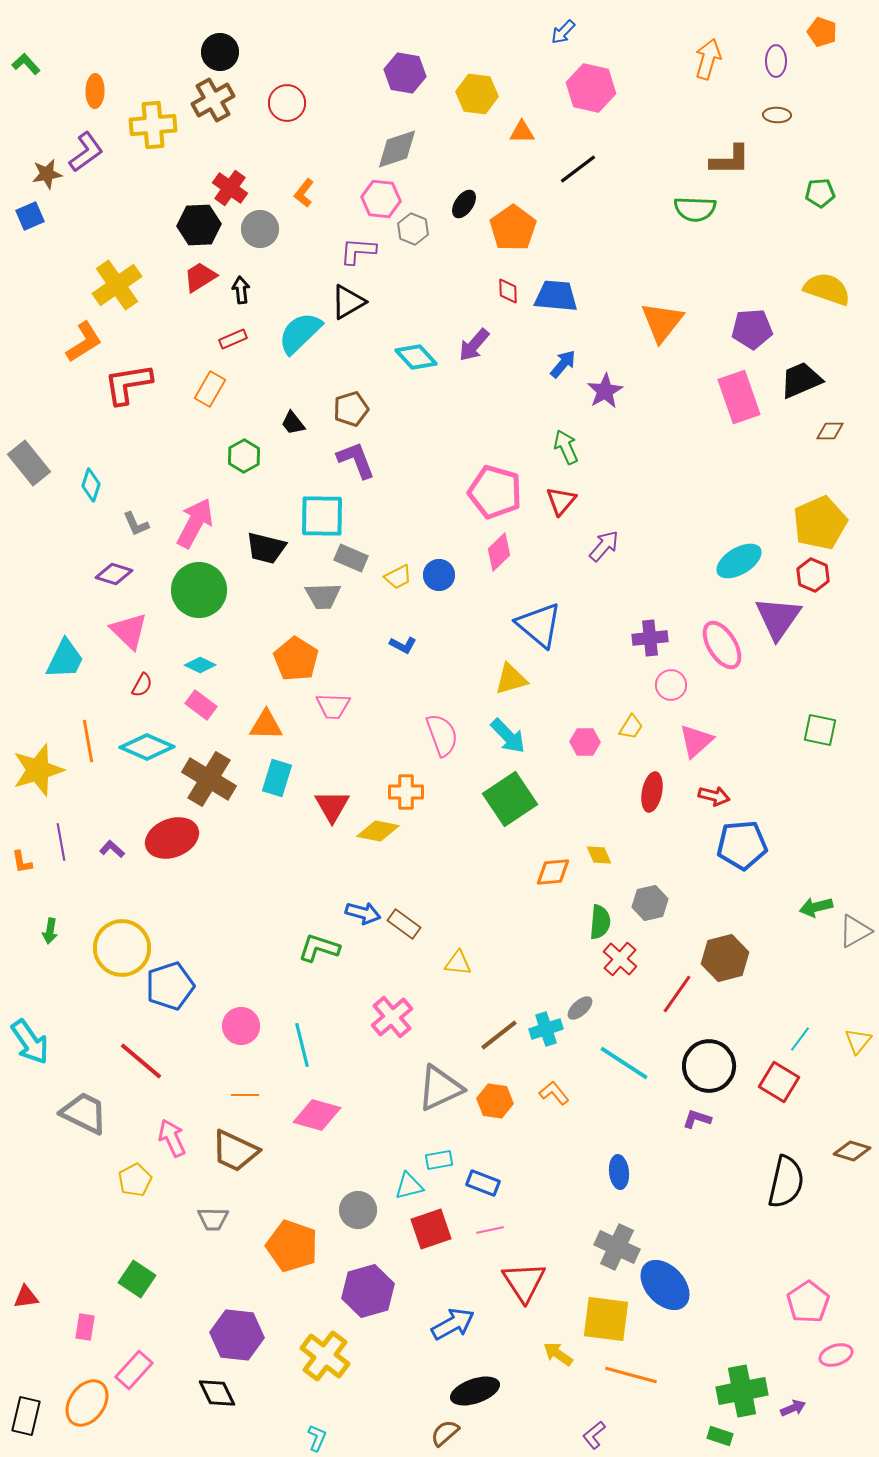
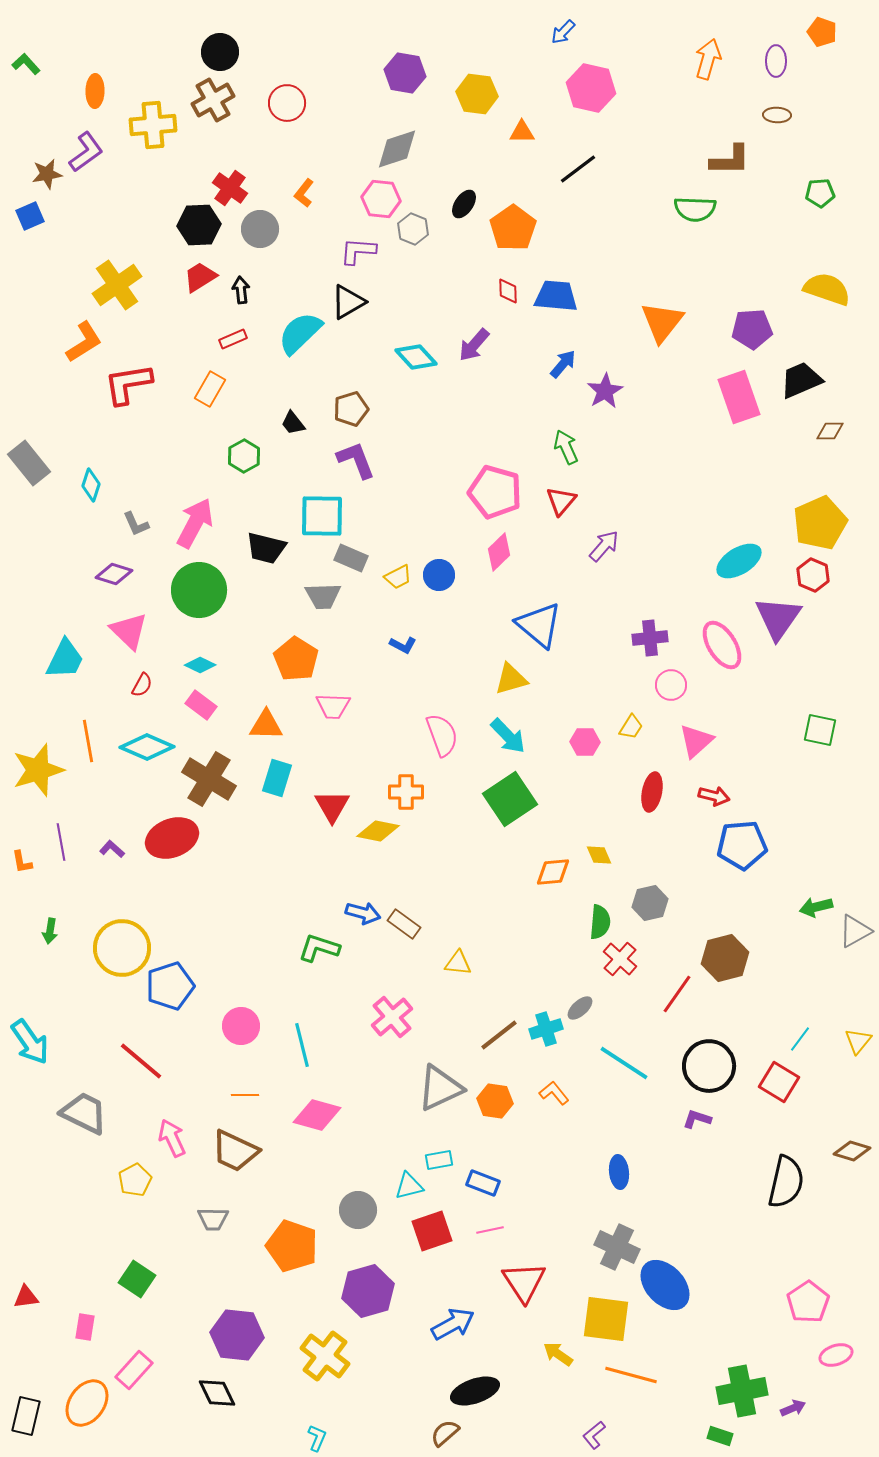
red square at (431, 1229): moved 1 px right, 2 px down
